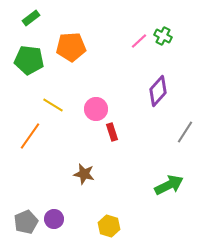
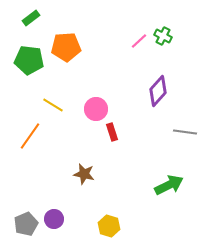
orange pentagon: moved 5 px left
gray line: rotated 65 degrees clockwise
gray pentagon: moved 2 px down
